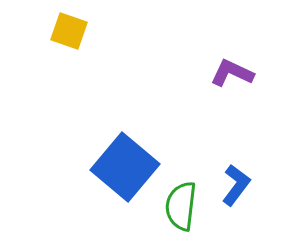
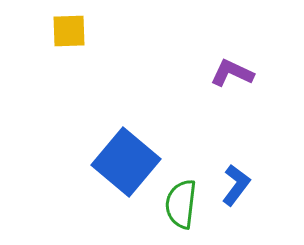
yellow square: rotated 21 degrees counterclockwise
blue square: moved 1 px right, 5 px up
green semicircle: moved 2 px up
